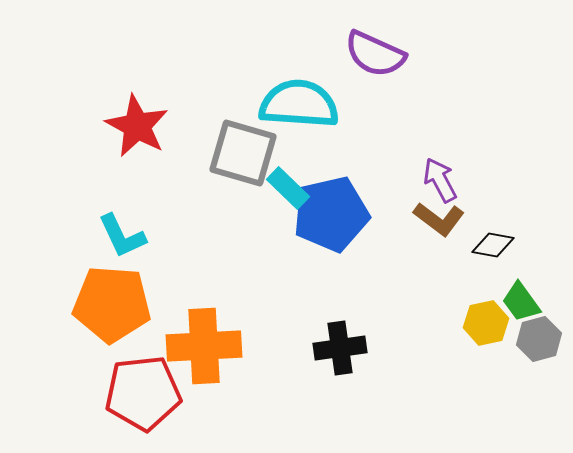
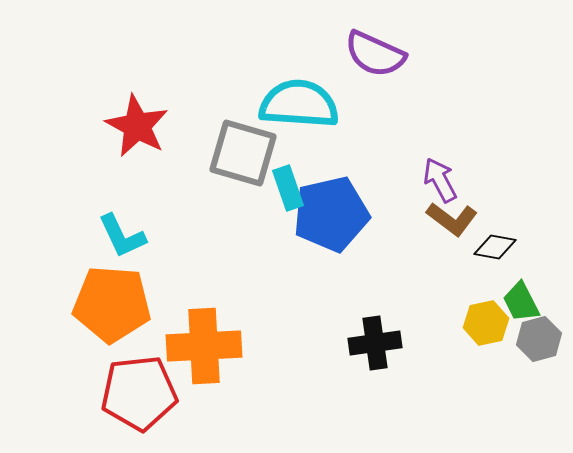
cyan rectangle: rotated 27 degrees clockwise
brown L-shape: moved 13 px right
black diamond: moved 2 px right, 2 px down
green trapezoid: rotated 9 degrees clockwise
black cross: moved 35 px right, 5 px up
red pentagon: moved 4 px left
